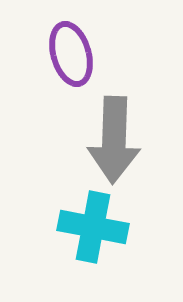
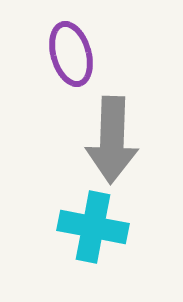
gray arrow: moved 2 px left
